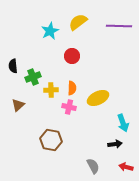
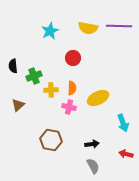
yellow semicircle: moved 10 px right, 6 px down; rotated 132 degrees counterclockwise
red circle: moved 1 px right, 2 px down
green cross: moved 1 px right, 1 px up
black arrow: moved 23 px left
red arrow: moved 13 px up
